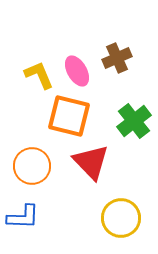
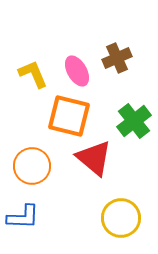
yellow L-shape: moved 6 px left, 1 px up
red triangle: moved 3 px right, 4 px up; rotated 6 degrees counterclockwise
